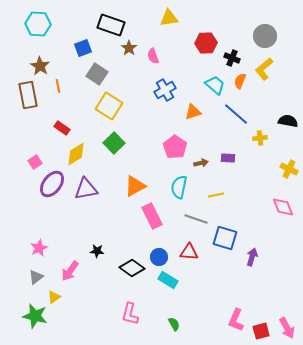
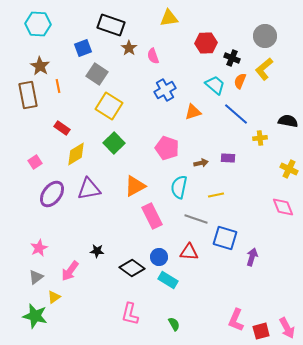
pink pentagon at (175, 147): moved 8 px left, 1 px down; rotated 15 degrees counterclockwise
purple ellipse at (52, 184): moved 10 px down
purple triangle at (86, 189): moved 3 px right
